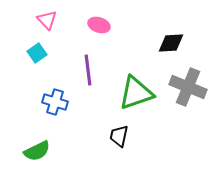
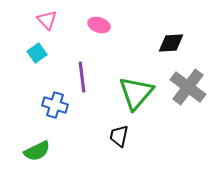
purple line: moved 6 px left, 7 px down
gray cross: rotated 15 degrees clockwise
green triangle: rotated 30 degrees counterclockwise
blue cross: moved 3 px down
